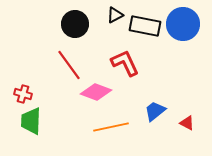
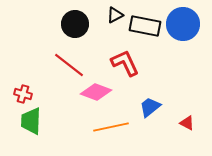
red line: rotated 16 degrees counterclockwise
blue trapezoid: moved 5 px left, 4 px up
